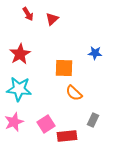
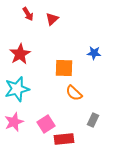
blue star: moved 1 px left
cyan star: moved 2 px left; rotated 20 degrees counterclockwise
red rectangle: moved 3 px left, 3 px down
